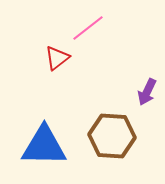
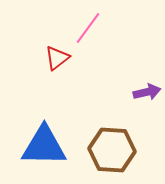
pink line: rotated 16 degrees counterclockwise
purple arrow: rotated 128 degrees counterclockwise
brown hexagon: moved 14 px down
